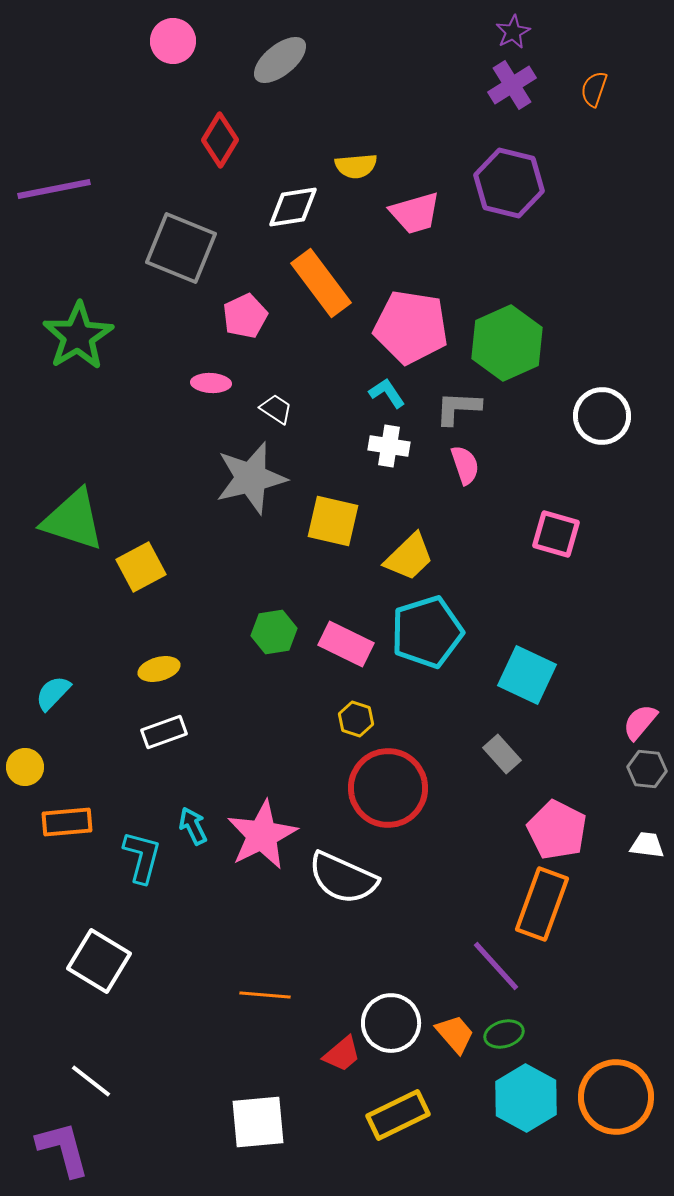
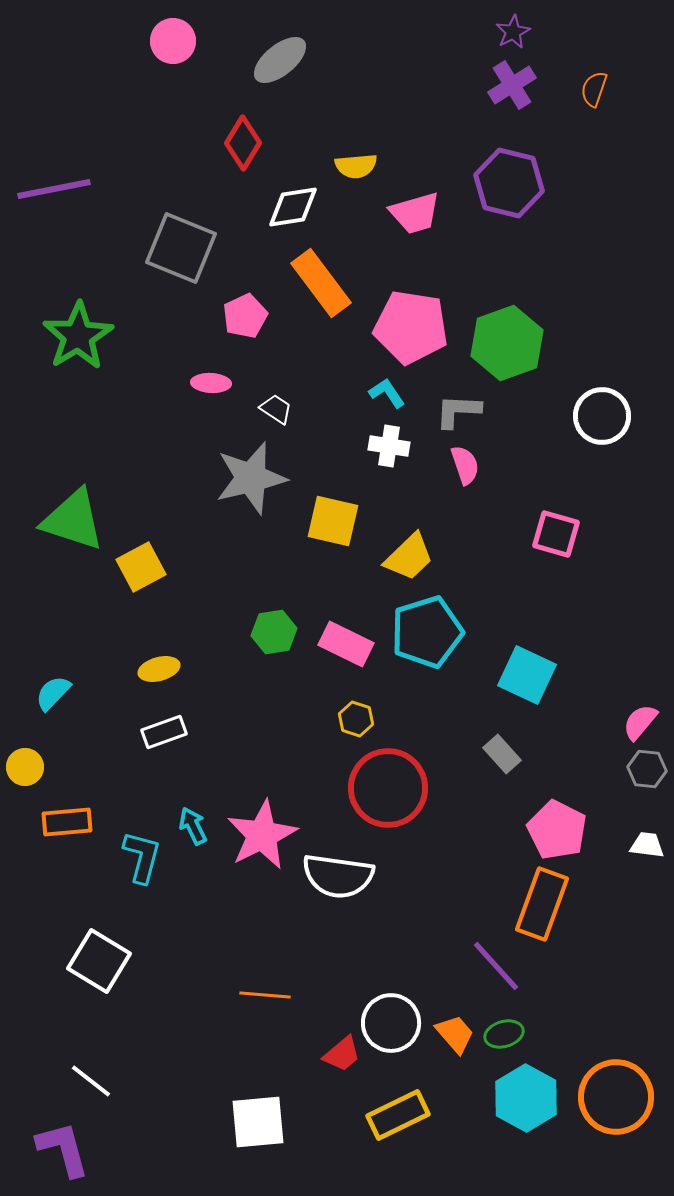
red diamond at (220, 140): moved 23 px right, 3 px down
green hexagon at (507, 343): rotated 4 degrees clockwise
gray L-shape at (458, 408): moved 3 px down
white semicircle at (343, 878): moved 5 px left, 2 px up; rotated 16 degrees counterclockwise
